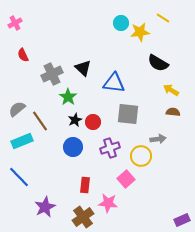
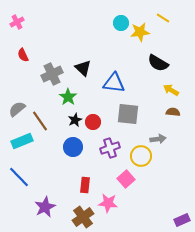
pink cross: moved 2 px right, 1 px up
